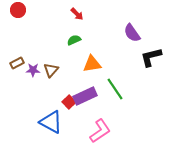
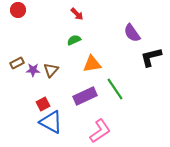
red square: moved 26 px left, 2 px down; rotated 16 degrees clockwise
